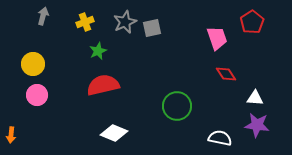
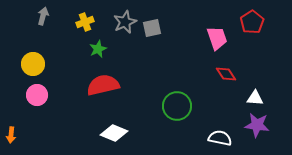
green star: moved 2 px up
